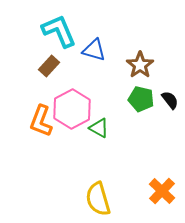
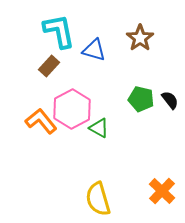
cyan L-shape: rotated 12 degrees clockwise
brown star: moved 27 px up
orange L-shape: rotated 120 degrees clockwise
